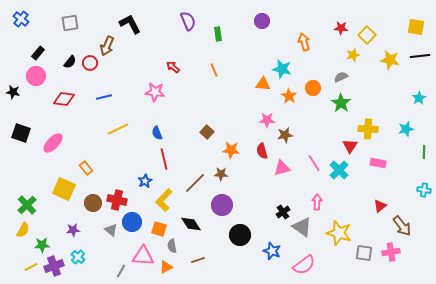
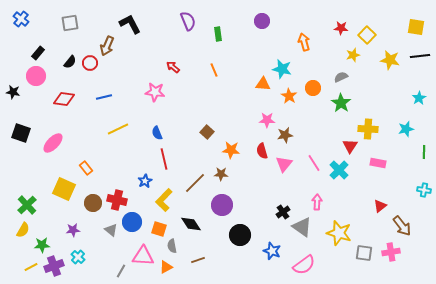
pink triangle at (282, 168): moved 2 px right, 4 px up; rotated 36 degrees counterclockwise
